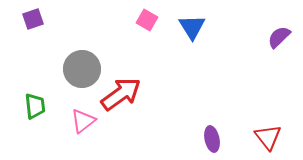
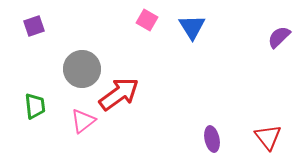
purple square: moved 1 px right, 7 px down
red arrow: moved 2 px left
